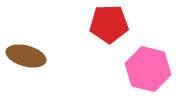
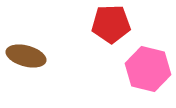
red pentagon: moved 2 px right
